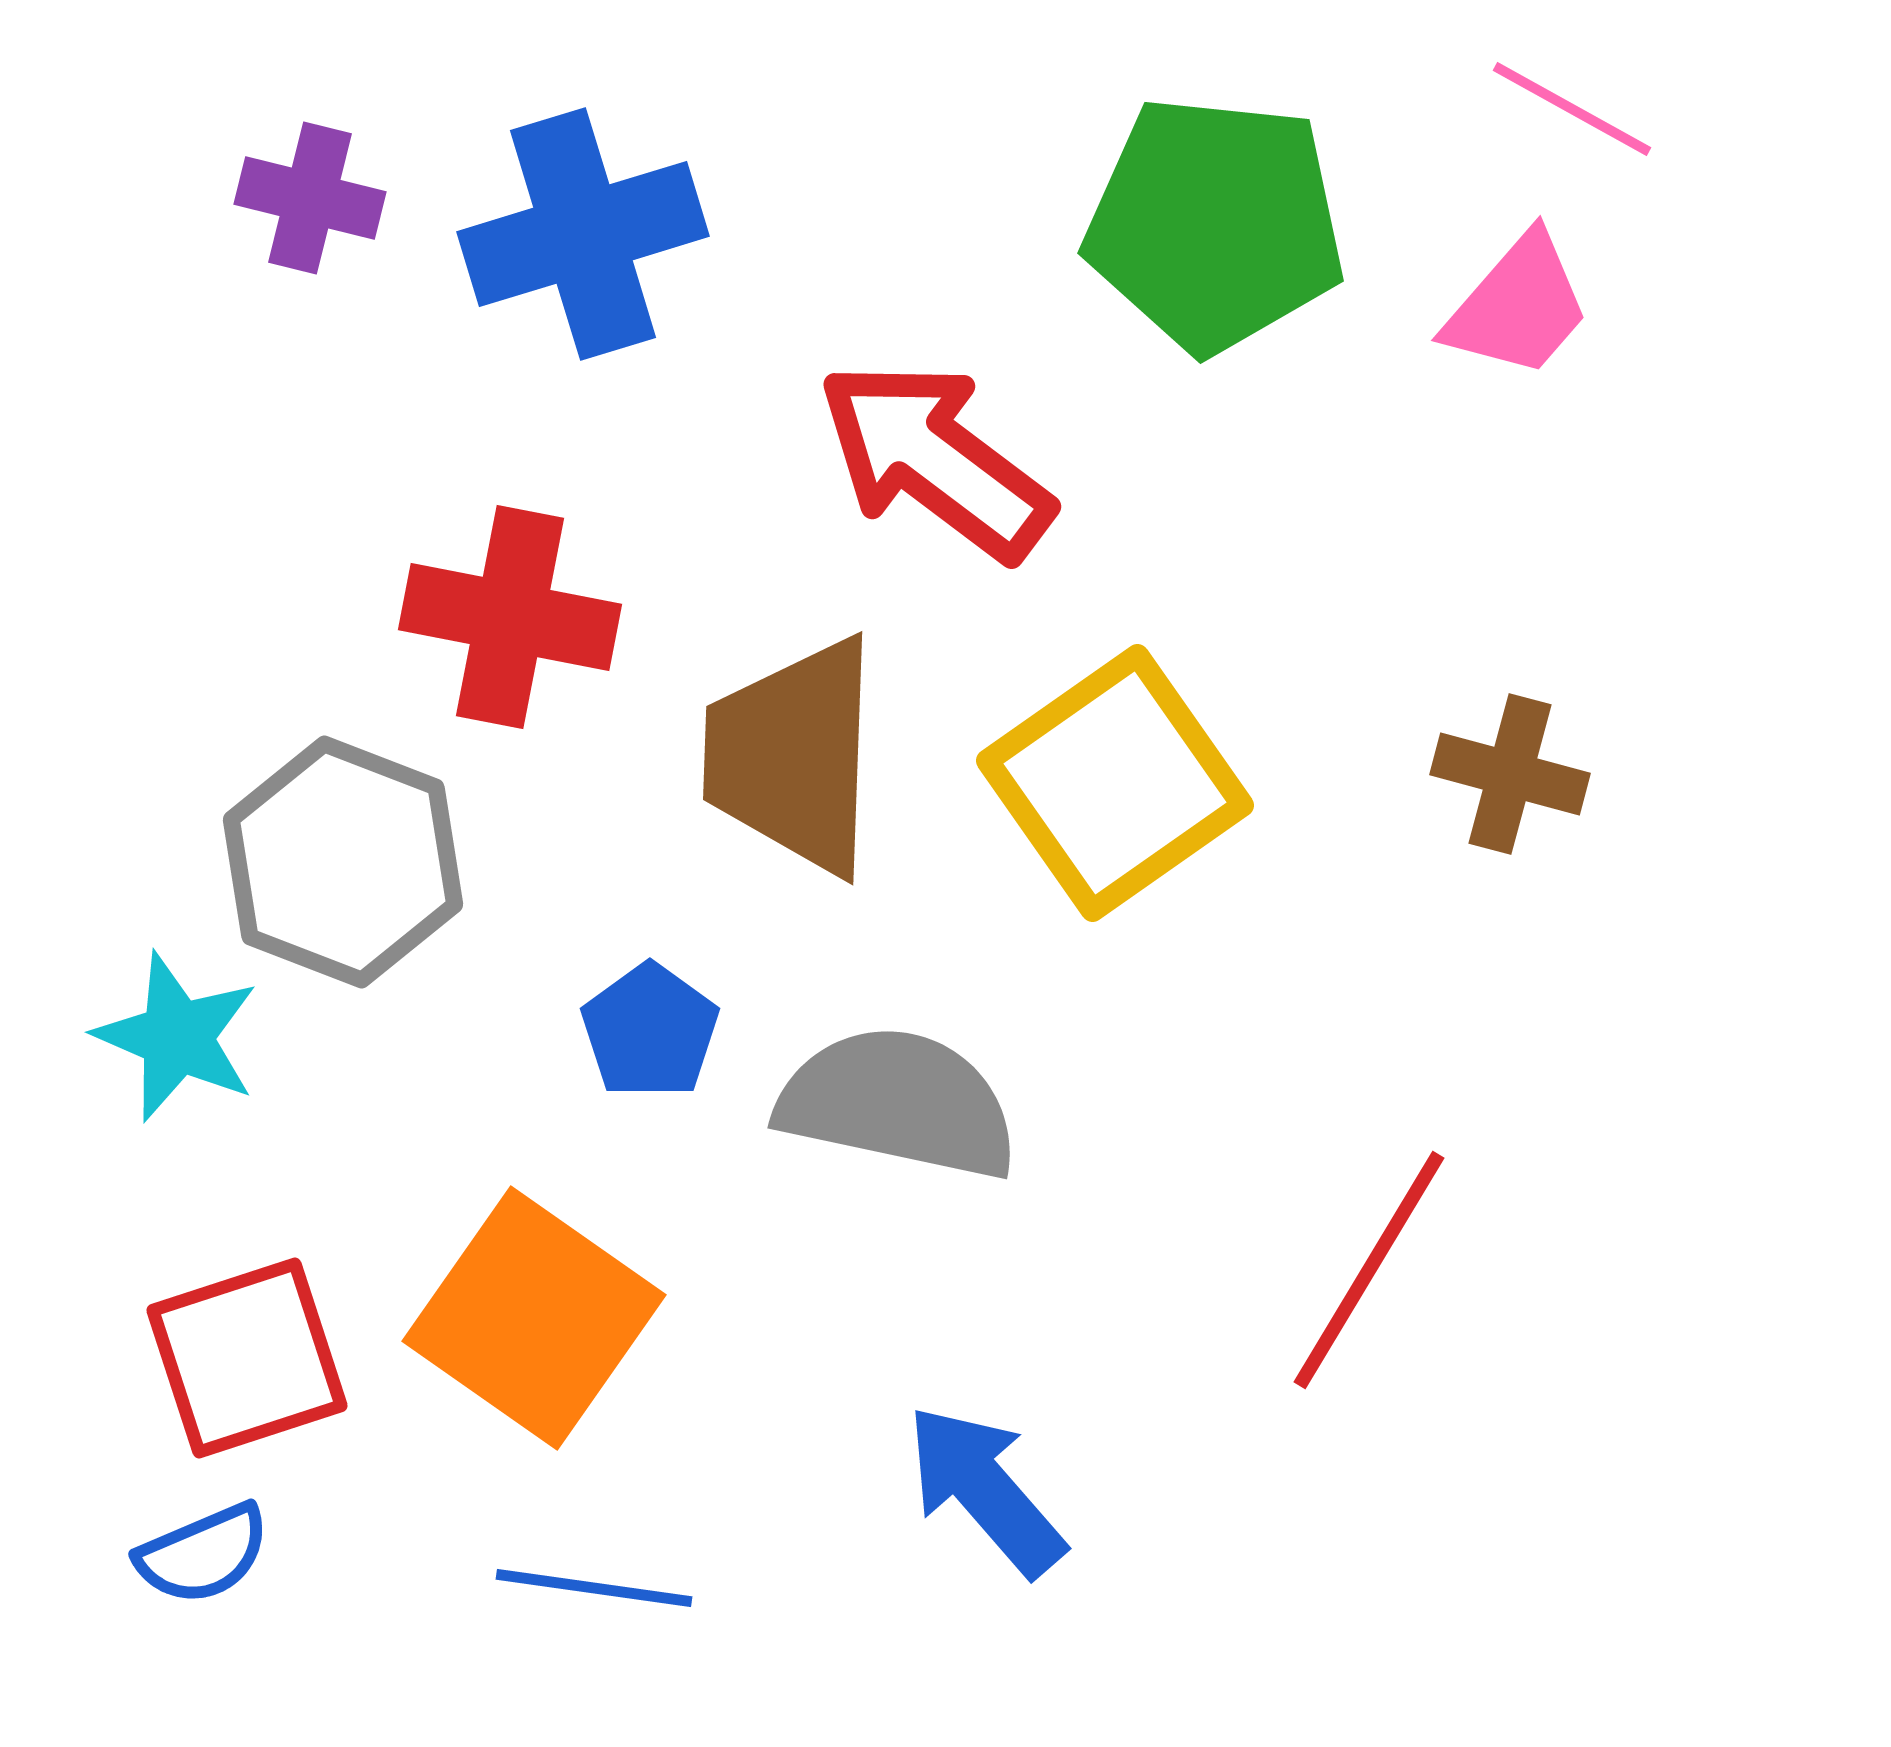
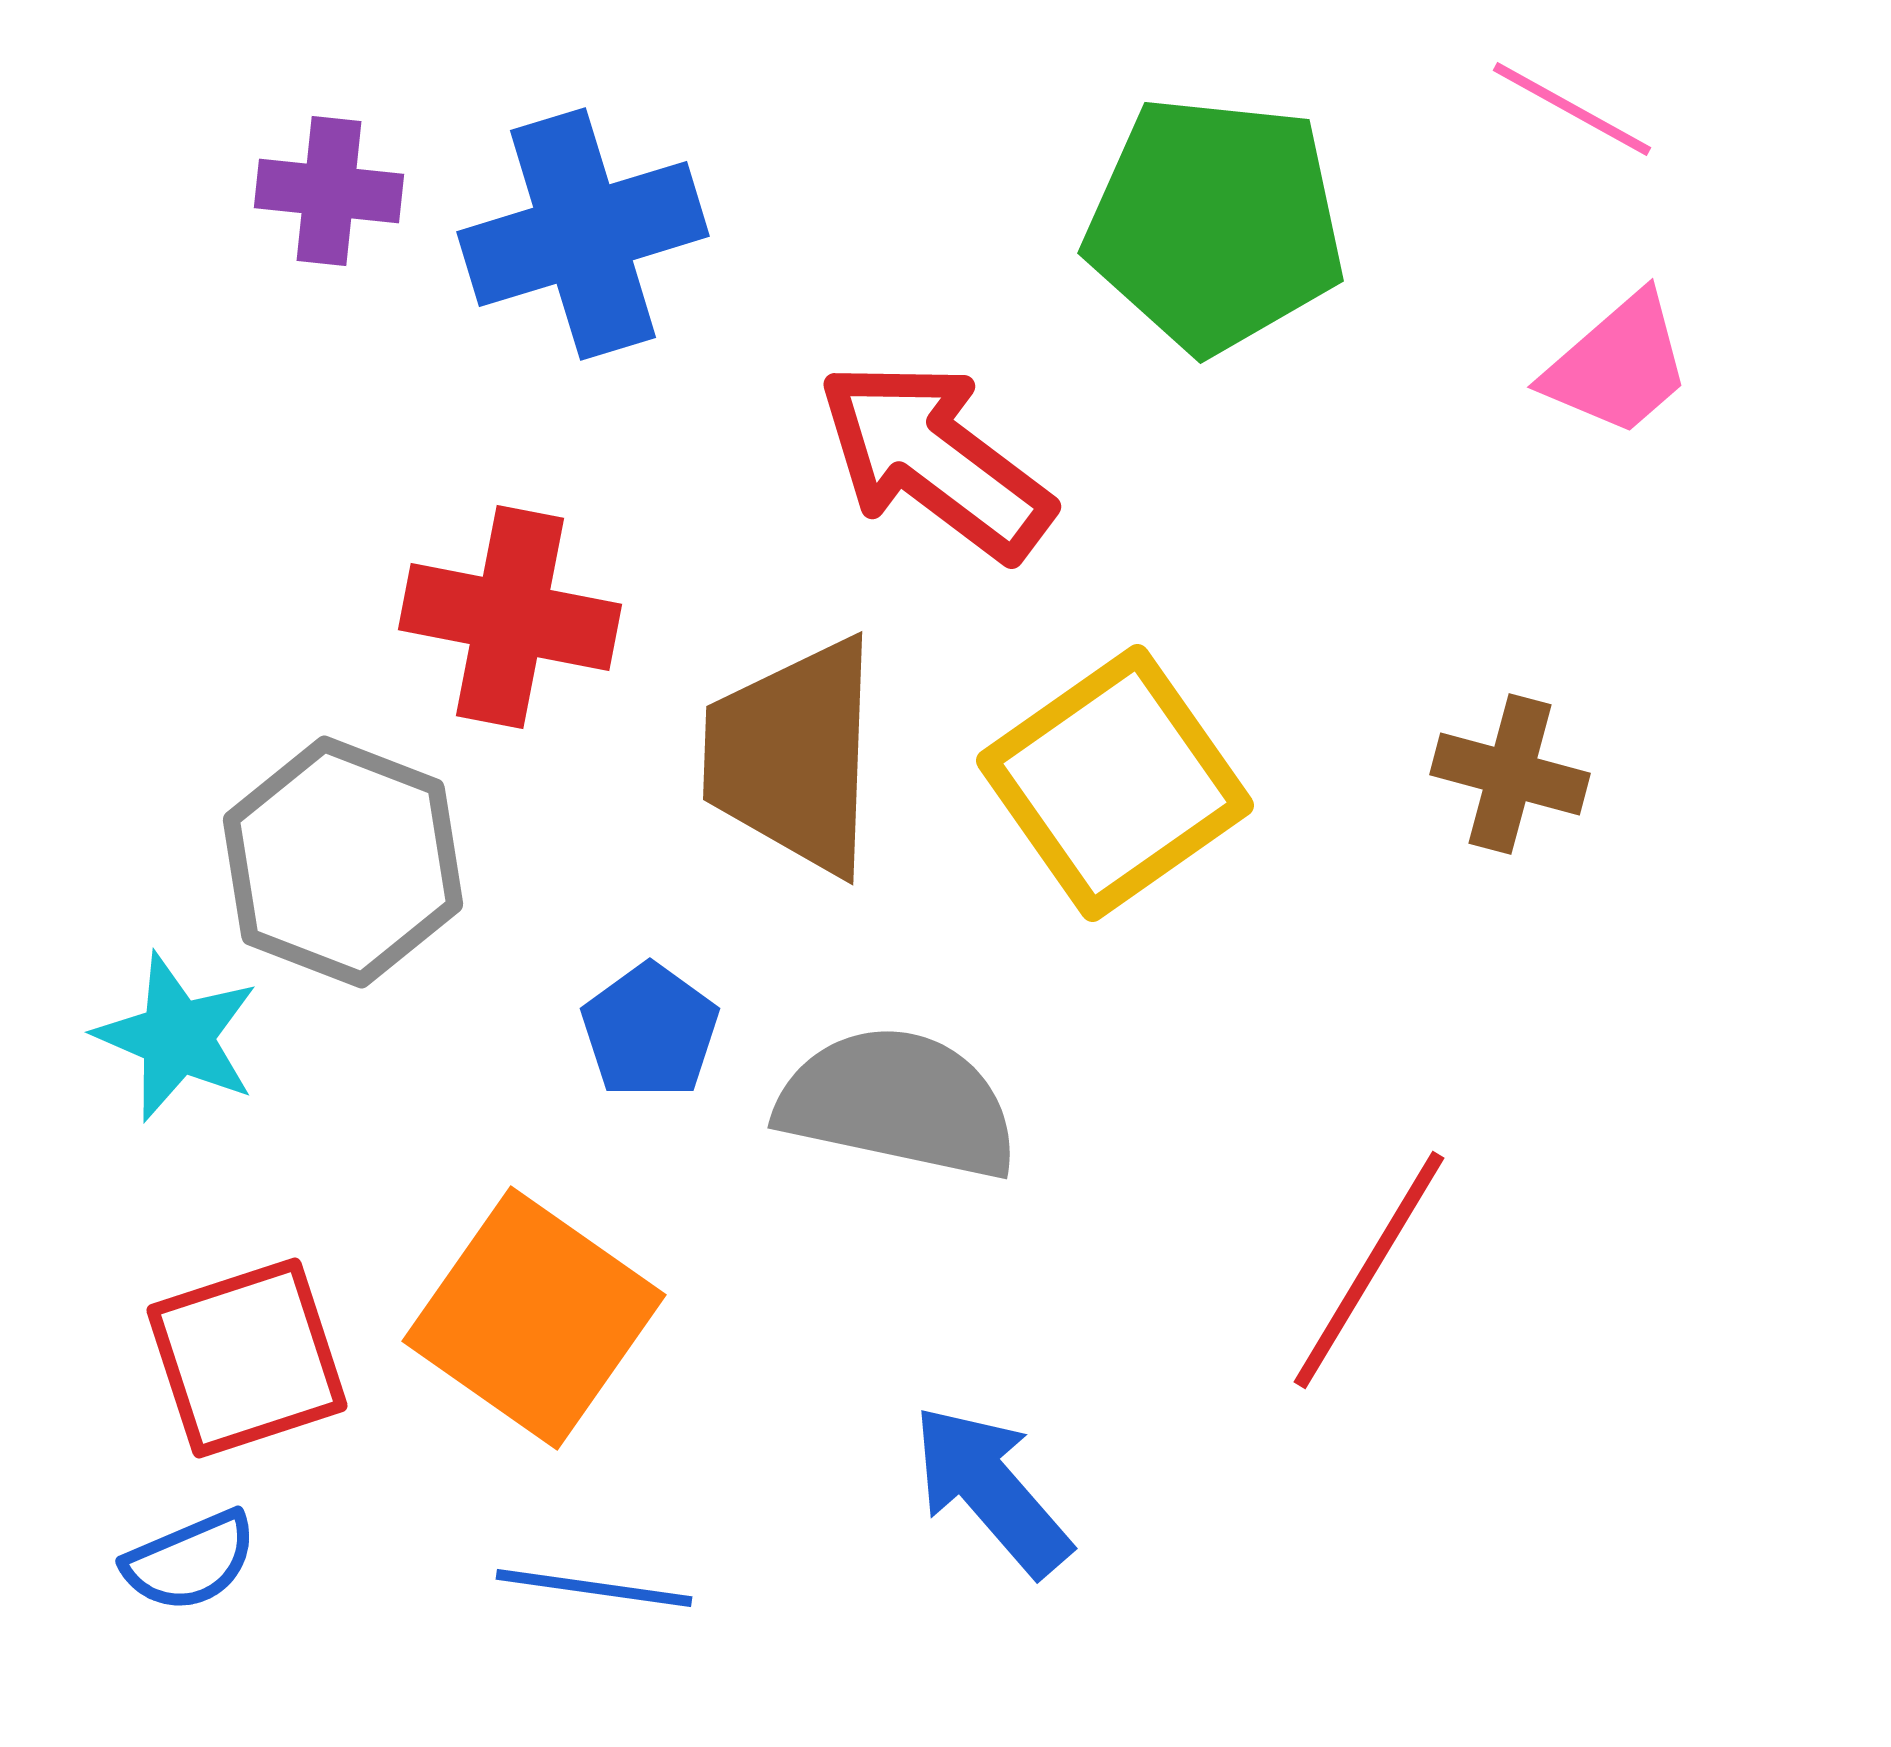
purple cross: moved 19 px right, 7 px up; rotated 8 degrees counterclockwise
pink trapezoid: moved 100 px right, 59 px down; rotated 8 degrees clockwise
blue arrow: moved 6 px right
blue semicircle: moved 13 px left, 7 px down
